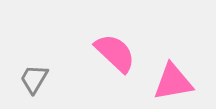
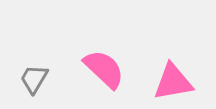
pink semicircle: moved 11 px left, 16 px down
